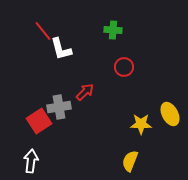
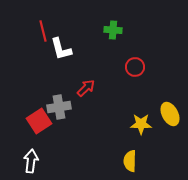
red line: rotated 25 degrees clockwise
red circle: moved 11 px right
red arrow: moved 1 px right, 4 px up
yellow semicircle: rotated 20 degrees counterclockwise
